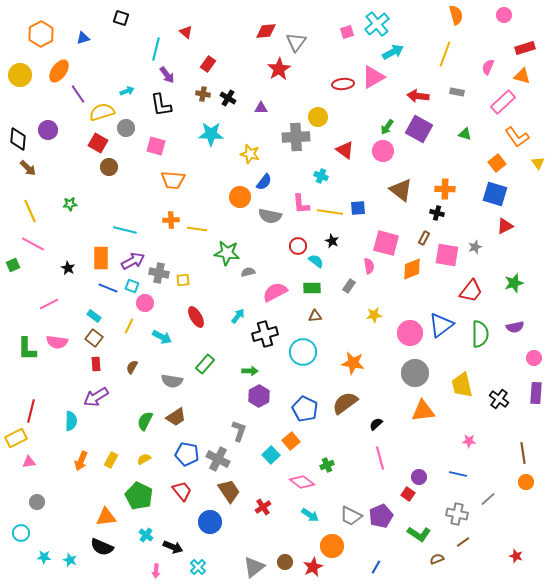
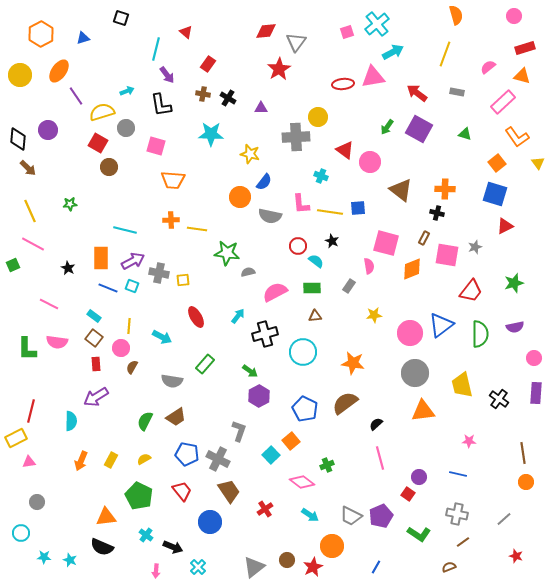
pink circle at (504, 15): moved 10 px right, 1 px down
pink semicircle at (488, 67): rotated 28 degrees clockwise
pink triangle at (373, 77): rotated 20 degrees clockwise
purple line at (78, 94): moved 2 px left, 2 px down
red arrow at (418, 96): moved 1 px left, 3 px up; rotated 30 degrees clockwise
pink circle at (383, 151): moved 13 px left, 11 px down
pink circle at (145, 303): moved 24 px left, 45 px down
pink line at (49, 304): rotated 54 degrees clockwise
yellow line at (129, 326): rotated 21 degrees counterclockwise
green arrow at (250, 371): rotated 35 degrees clockwise
gray line at (488, 499): moved 16 px right, 20 px down
red cross at (263, 507): moved 2 px right, 2 px down
brown semicircle at (437, 559): moved 12 px right, 8 px down
brown circle at (285, 562): moved 2 px right, 2 px up
